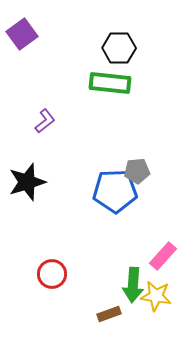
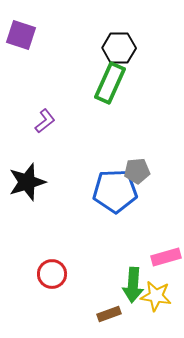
purple square: moved 1 px left, 1 px down; rotated 36 degrees counterclockwise
green rectangle: rotated 72 degrees counterclockwise
pink rectangle: moved 3 px right, 1 px down; rotated 32 degrees clockwise
